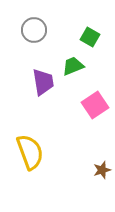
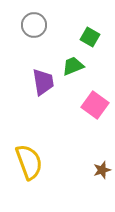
gray circle: moved 5 px up
pink square: rotated 20 degrees counterclockwise
yellow semicircle: moved 1 px left, 10 px down
